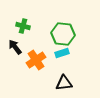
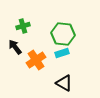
green cross: rotated 32 degrees counterclockwise
black triangle: rotated 36 degrees clockwise
